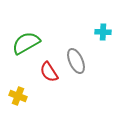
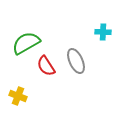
red semicircle: moved 3 px left, 6 px up
